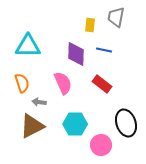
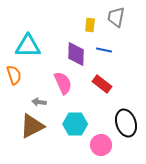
orange semicircle: moved 8 px left, 8 px up
